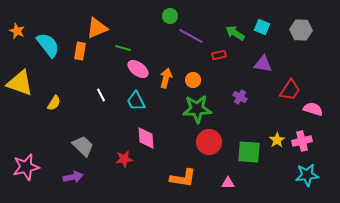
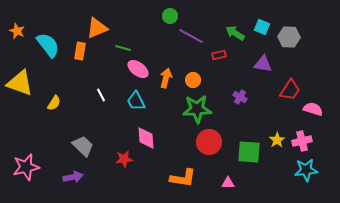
gray hexagon: moved 12 px left, 7 px down
cyan star: moved 1 px left, 5 px up
